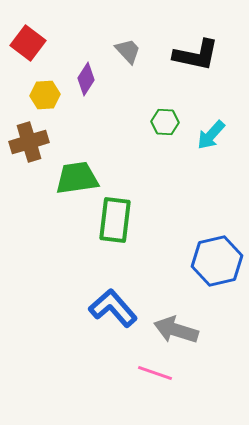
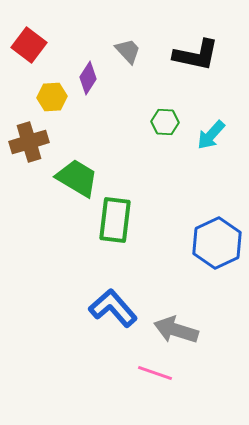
red square: moved 1 px right, 2 px down
purple diamond: moved 2 px right, 1 px up
yellow hexagon: moved 7 px right, 2 px down
green trapezoid: rotated 39 degrees clockwise
blue hexagon: moved 18 px up; rotated 12 degrees counterclockwise
